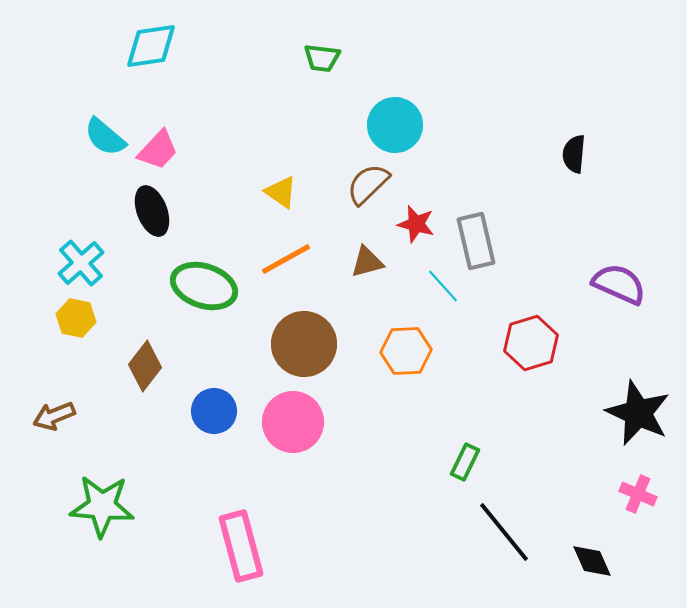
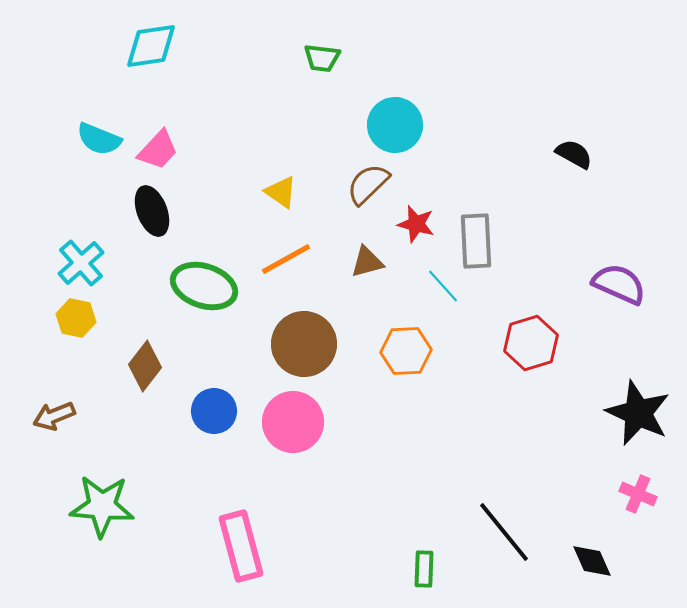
cyan semicircle: moved 6 px left, 2 px down; rotated 18 degrees counterclockwise
black semicircle: rotated 114 degrees clockwise
gray rectangle: rotated 10 degrees clockwise
green rectangle: moved 41 px left, 107 px down; rotated 24 degrees counterclockwise
